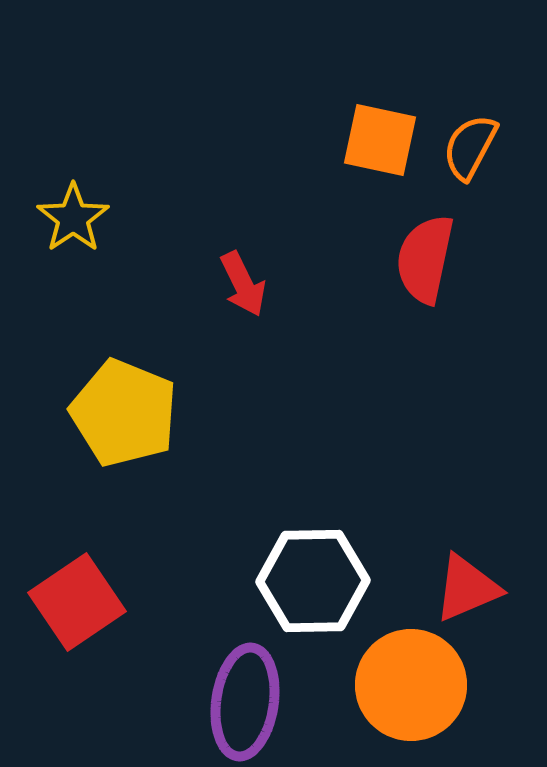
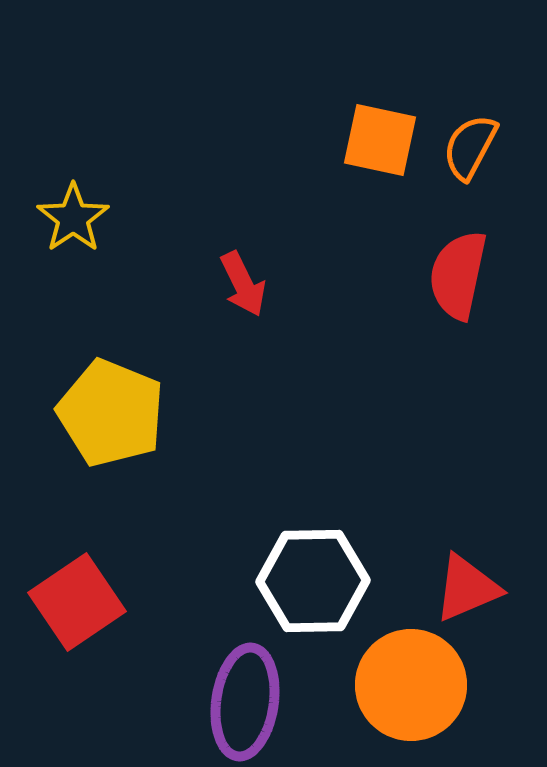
red semicircle: moved 33 px right, 16 px down
yellow pentagon: moved 13 px left
